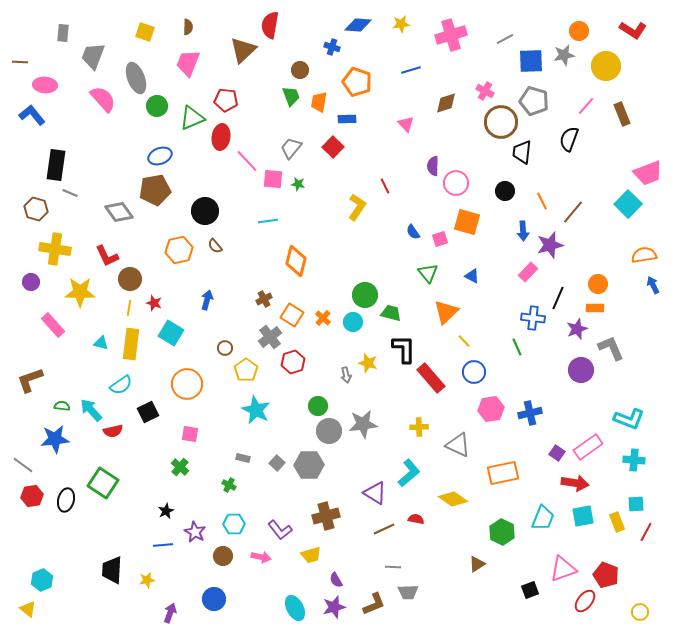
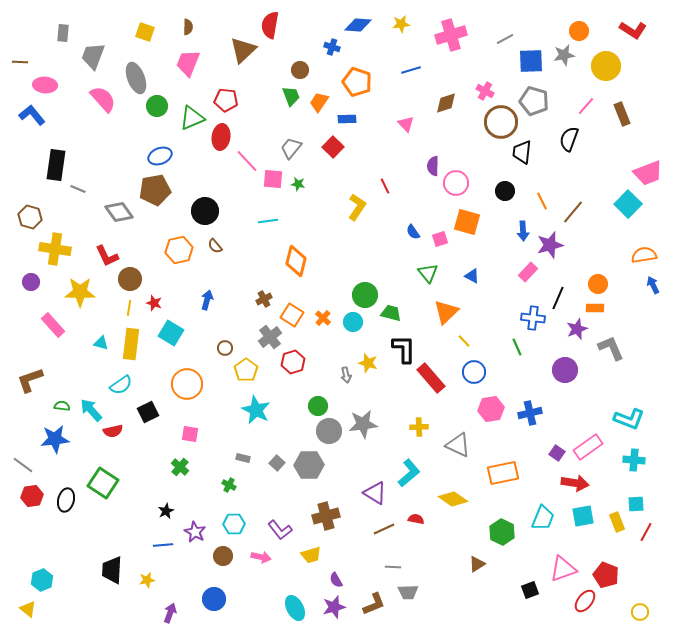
orange trapezoid at (319, 102): rotated 25 degrees clockwise
gray line at (70, 193): moved 8 px right, 4 px up
brown hexagon at (36, 209): moved 6 px left, 8 px down
purple circle at (581, 370): moved 16 px left
